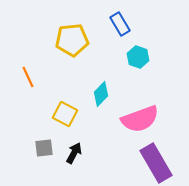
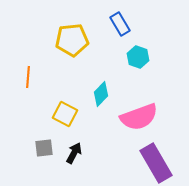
orange line: rotated 30 degrees clockwise
pink semicircle: moved 1 px left, 2 px up
